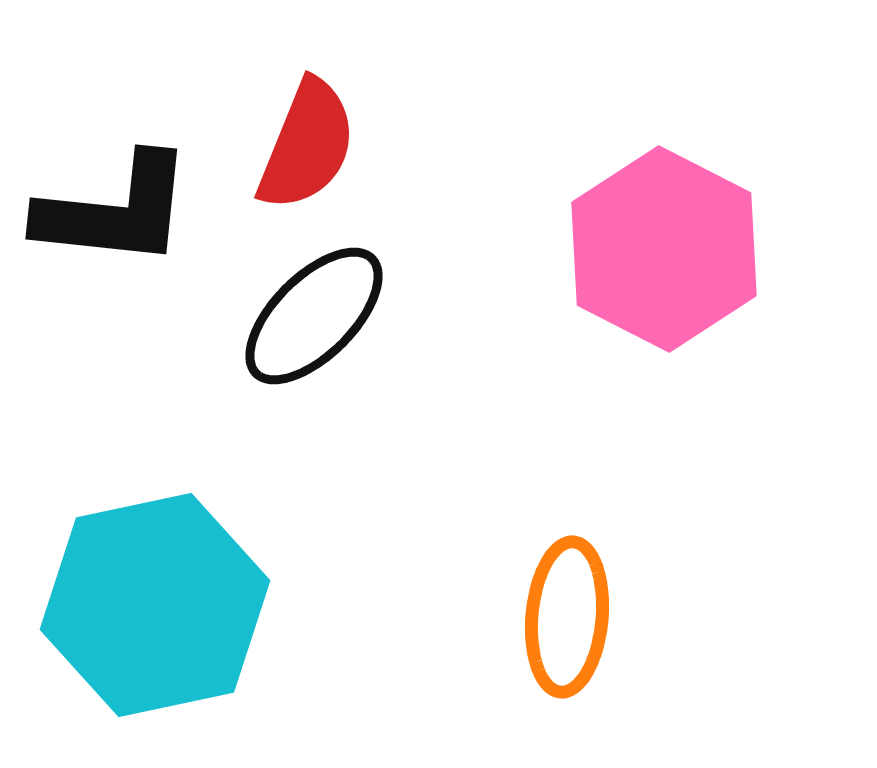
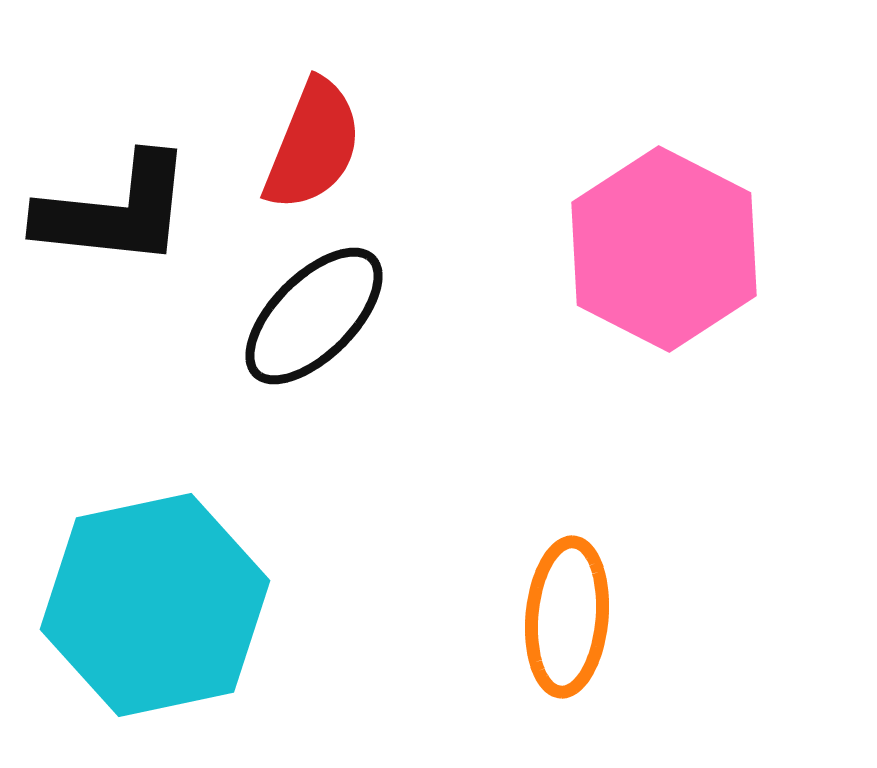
red semicircle: moved 6 px right
